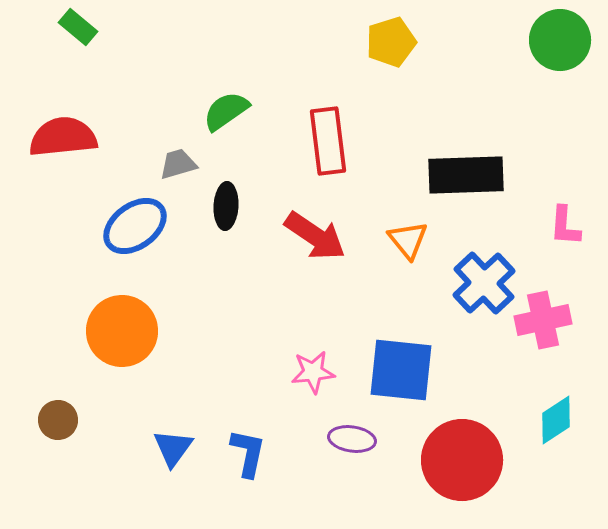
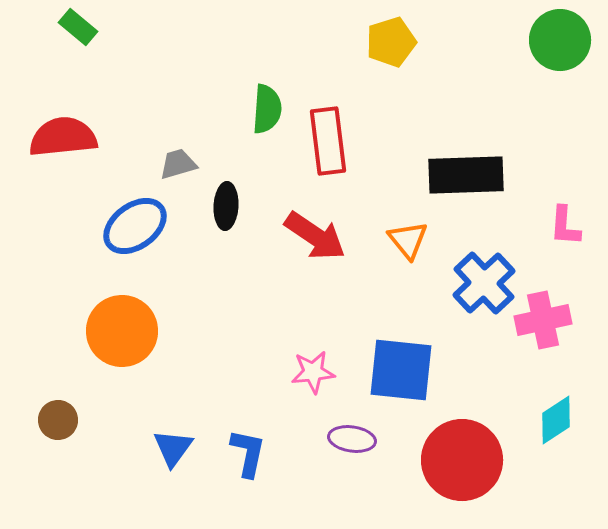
green semicircle: moved 41 px right, 2 px up; rotated 129 degrees clockwise
